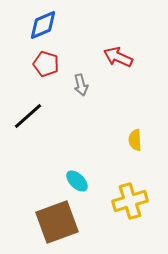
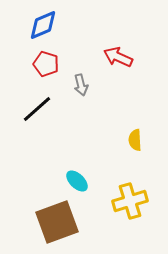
black line: moved 9 px right, 7 px up
